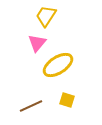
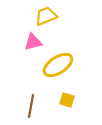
yellow trapezoid: rotated 35 degrees clockwise
pink triangle: moved 4 px left, 1 px up; rotated 36 degrees clockwise
brown line: rotated 55 degrees counterclockwise
